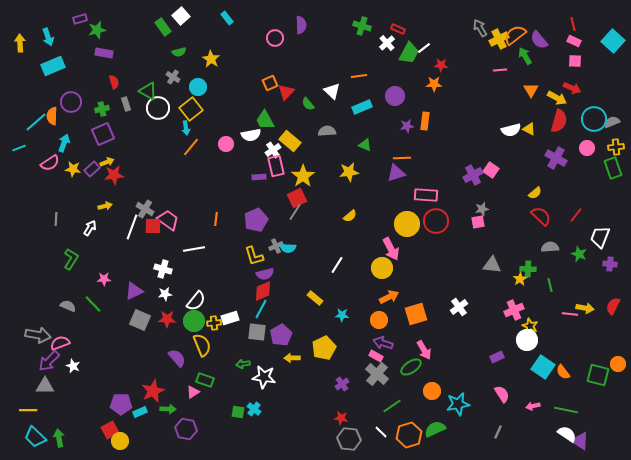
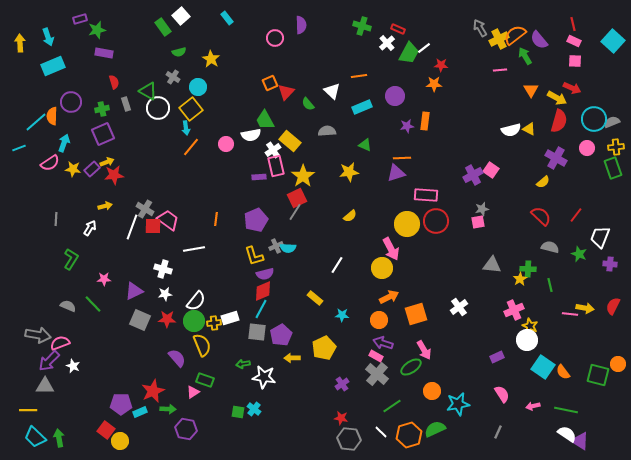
yellow semicircle at (535, 193): moved 8 px right, 11 px up
gray semicircle at (550, 247): rotated 18 degrees clockwise
red square at (110, 430): moved 4 px left; rotated 24 degrees counterclockwise
